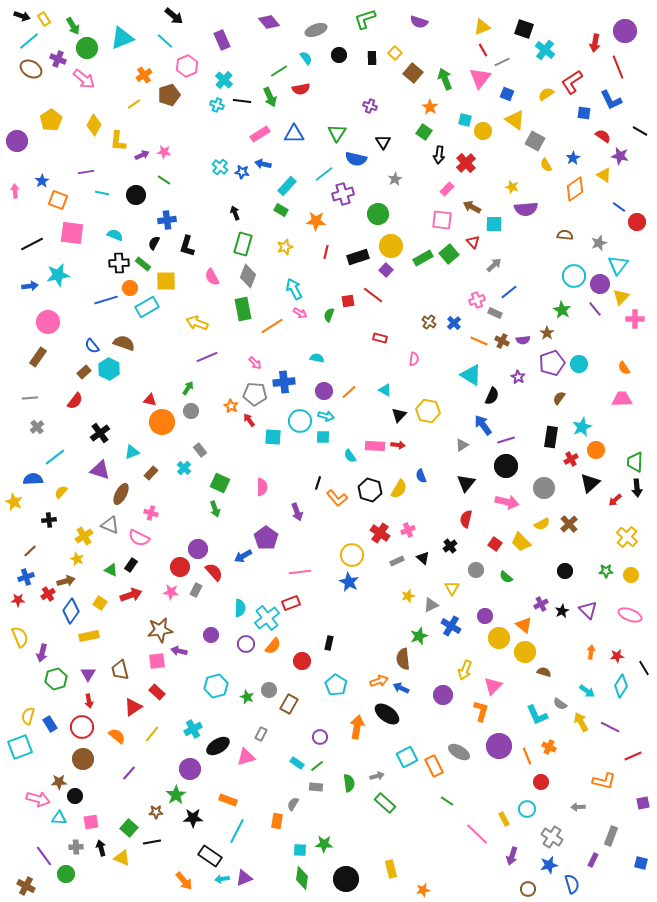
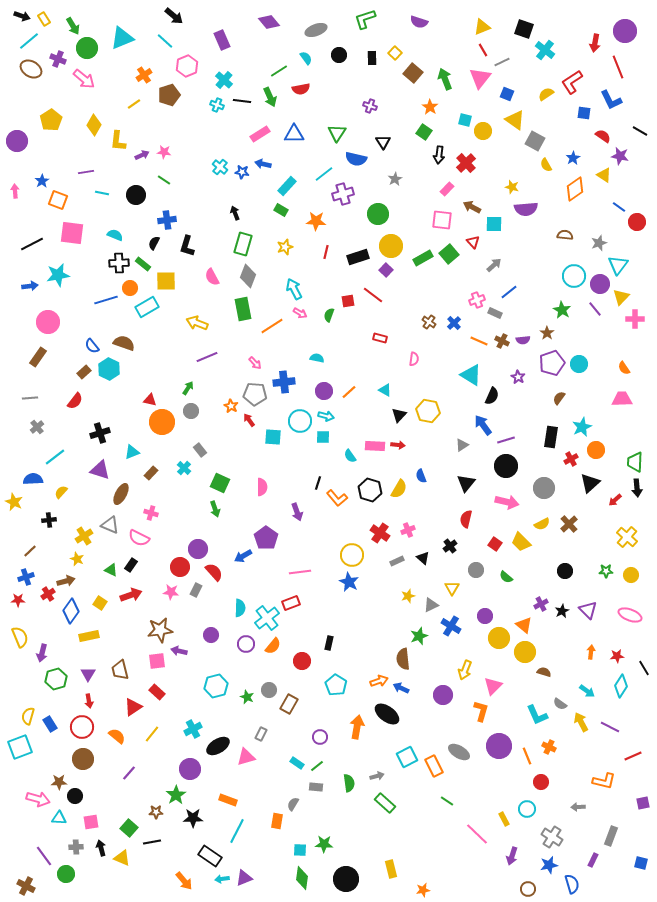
black cross at (100, 433): rotated 18 degrees clockwise
